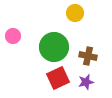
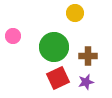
brown cross: rotated 12 degrees counterclockwise
